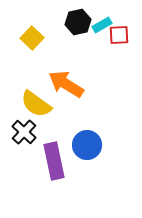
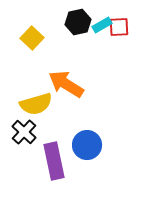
red square: moved 8 px up
yellow semicircle: rotated 52 degrees counterclockwise
